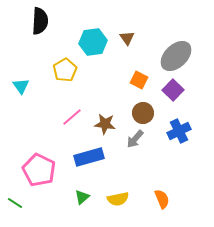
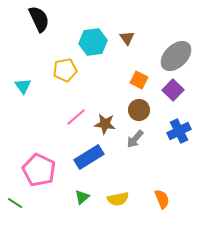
black semicircle: moved 1 px left, 2 px up; rotated 28 degrees counterclockwise
yellow pentagon: rotated 20 degrees clockwise
cyan triangle: moved 2 px right
brown circle: moved 4 px left, 3 px up
pink line: moved 4 px right
blue rectangle: rotated 16 degrees counterclockwise
